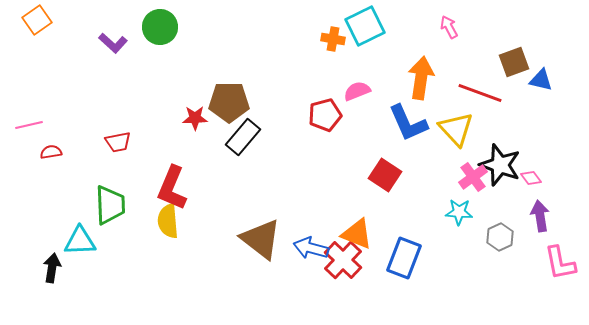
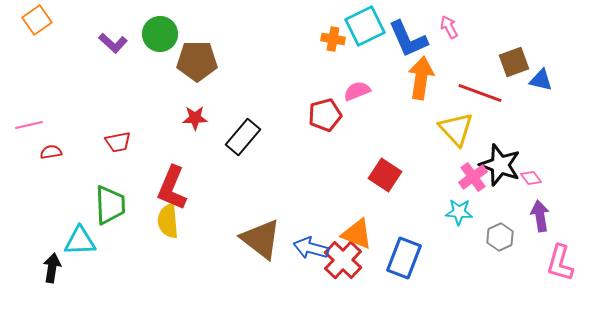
green circle: moved 7 px down
brown pentagon: moved 32 px left, 41 px up
blue L-shape: moved 84 px up
pink L-shape: rotated 27 degrees clockwise
